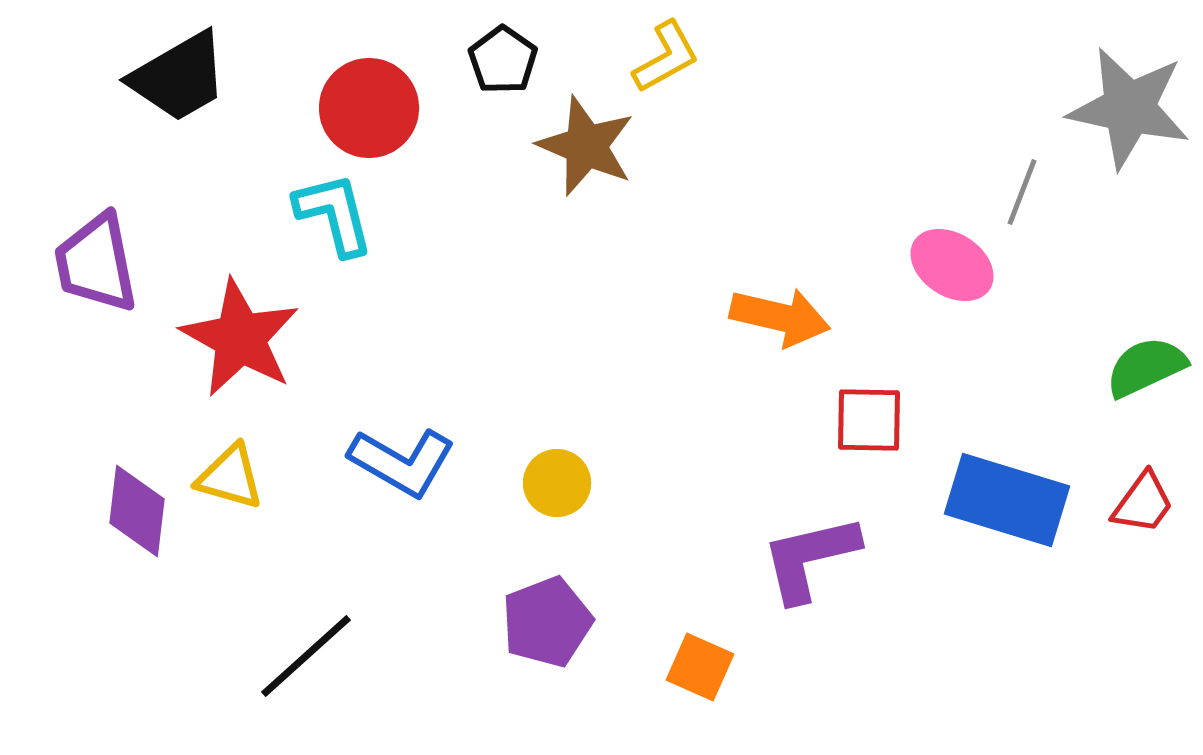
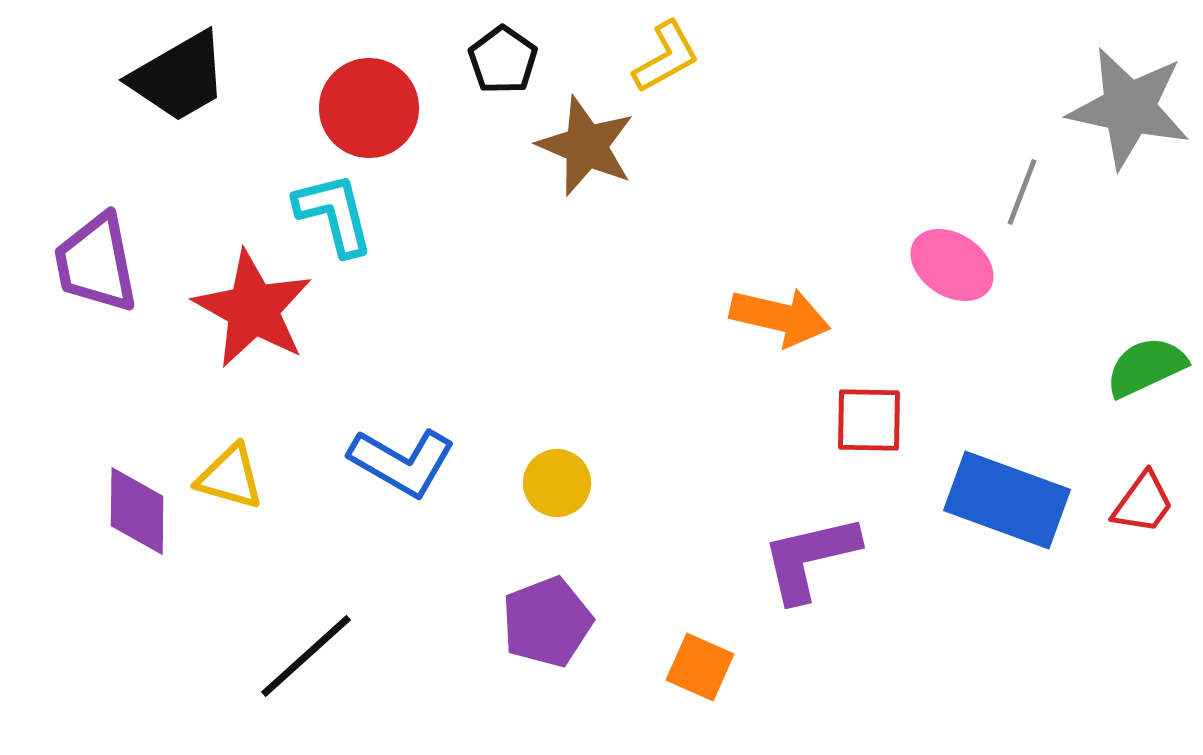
red star: moved 13 px right, 29 px up
blue rectangle: rotated 3 degrees clockwise
purple diamond: rotated 6 degrees counterclockwise
